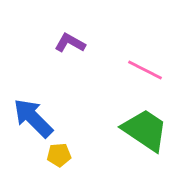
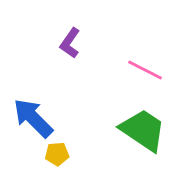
purple L-shape: rotated 84 degrees counterclockwise
green trapezoid: moved 2 px left
yellow pentagon: moved 2 px left, 1 px up
